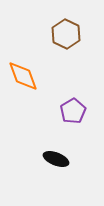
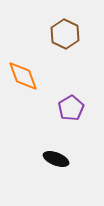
brown hexagon: moved 1 px left
purple pentagon: moved 2 px left, 3 px up
